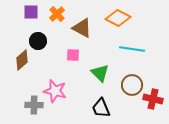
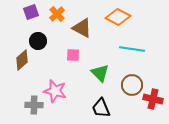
purple square: rotated 21 degrees counterclockwise
orange diamond: moved 1 px up
